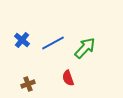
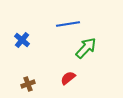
blue line: moved 15 px right, 19 px up; rotated 20 degrees clockwise
green arrow: moved 1 px right
red semicircle: rotated 70 degrees clockwise
